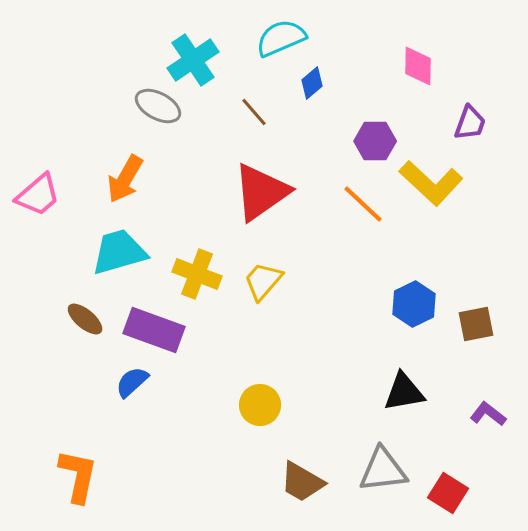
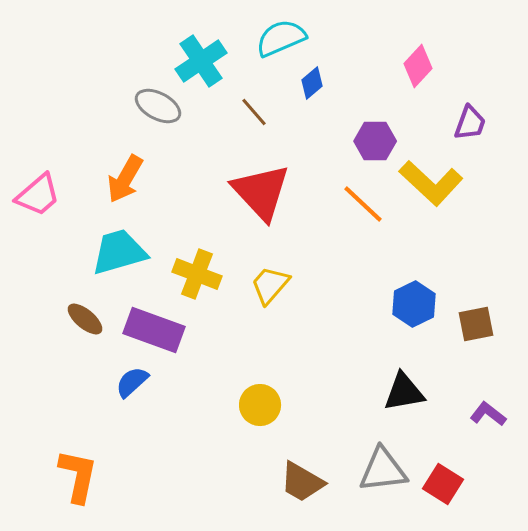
cyan cross: moved 8 px right, 1 px down
pink diamond: rotated 42 degrees clockwise
red triangle: rotated 38 degrees counterclockwise
yellow trapezoid: moved 7 px right, 4 px down
red square: moved 5 px left, 9 px up
